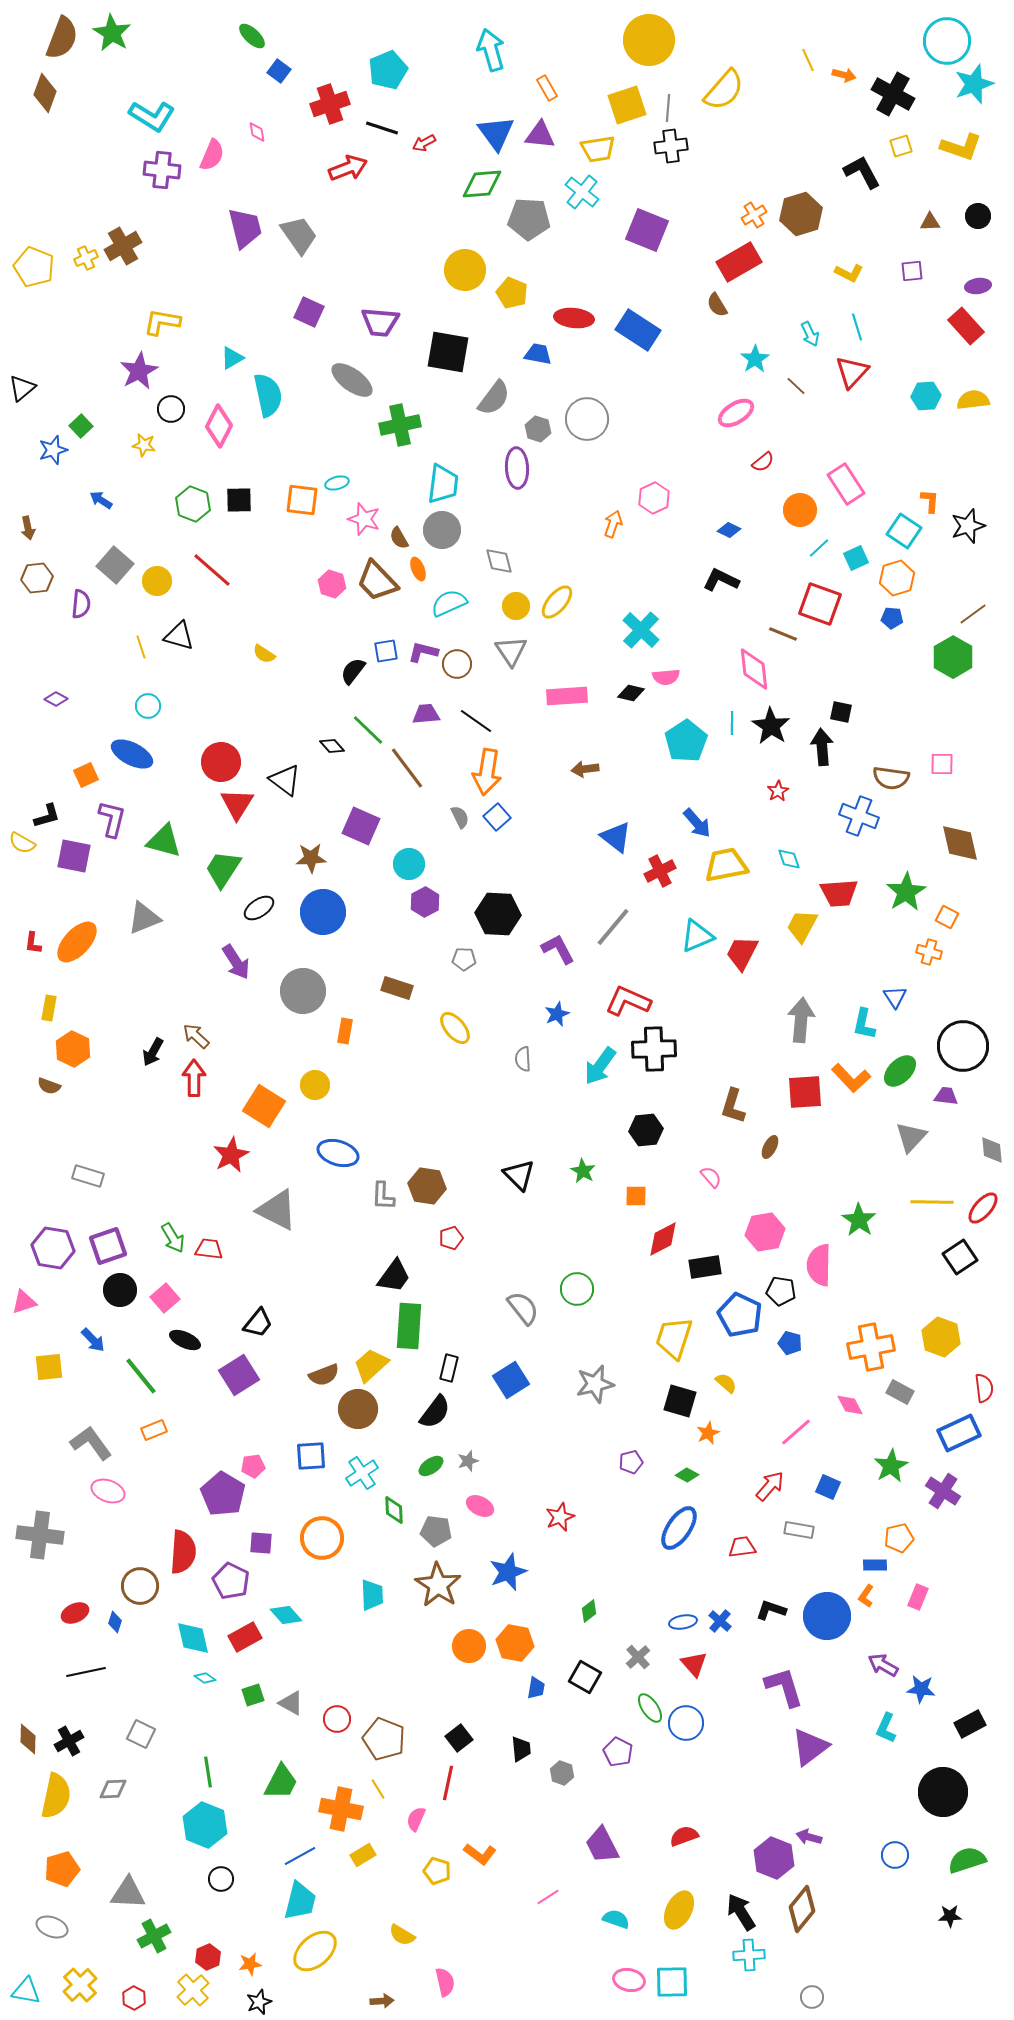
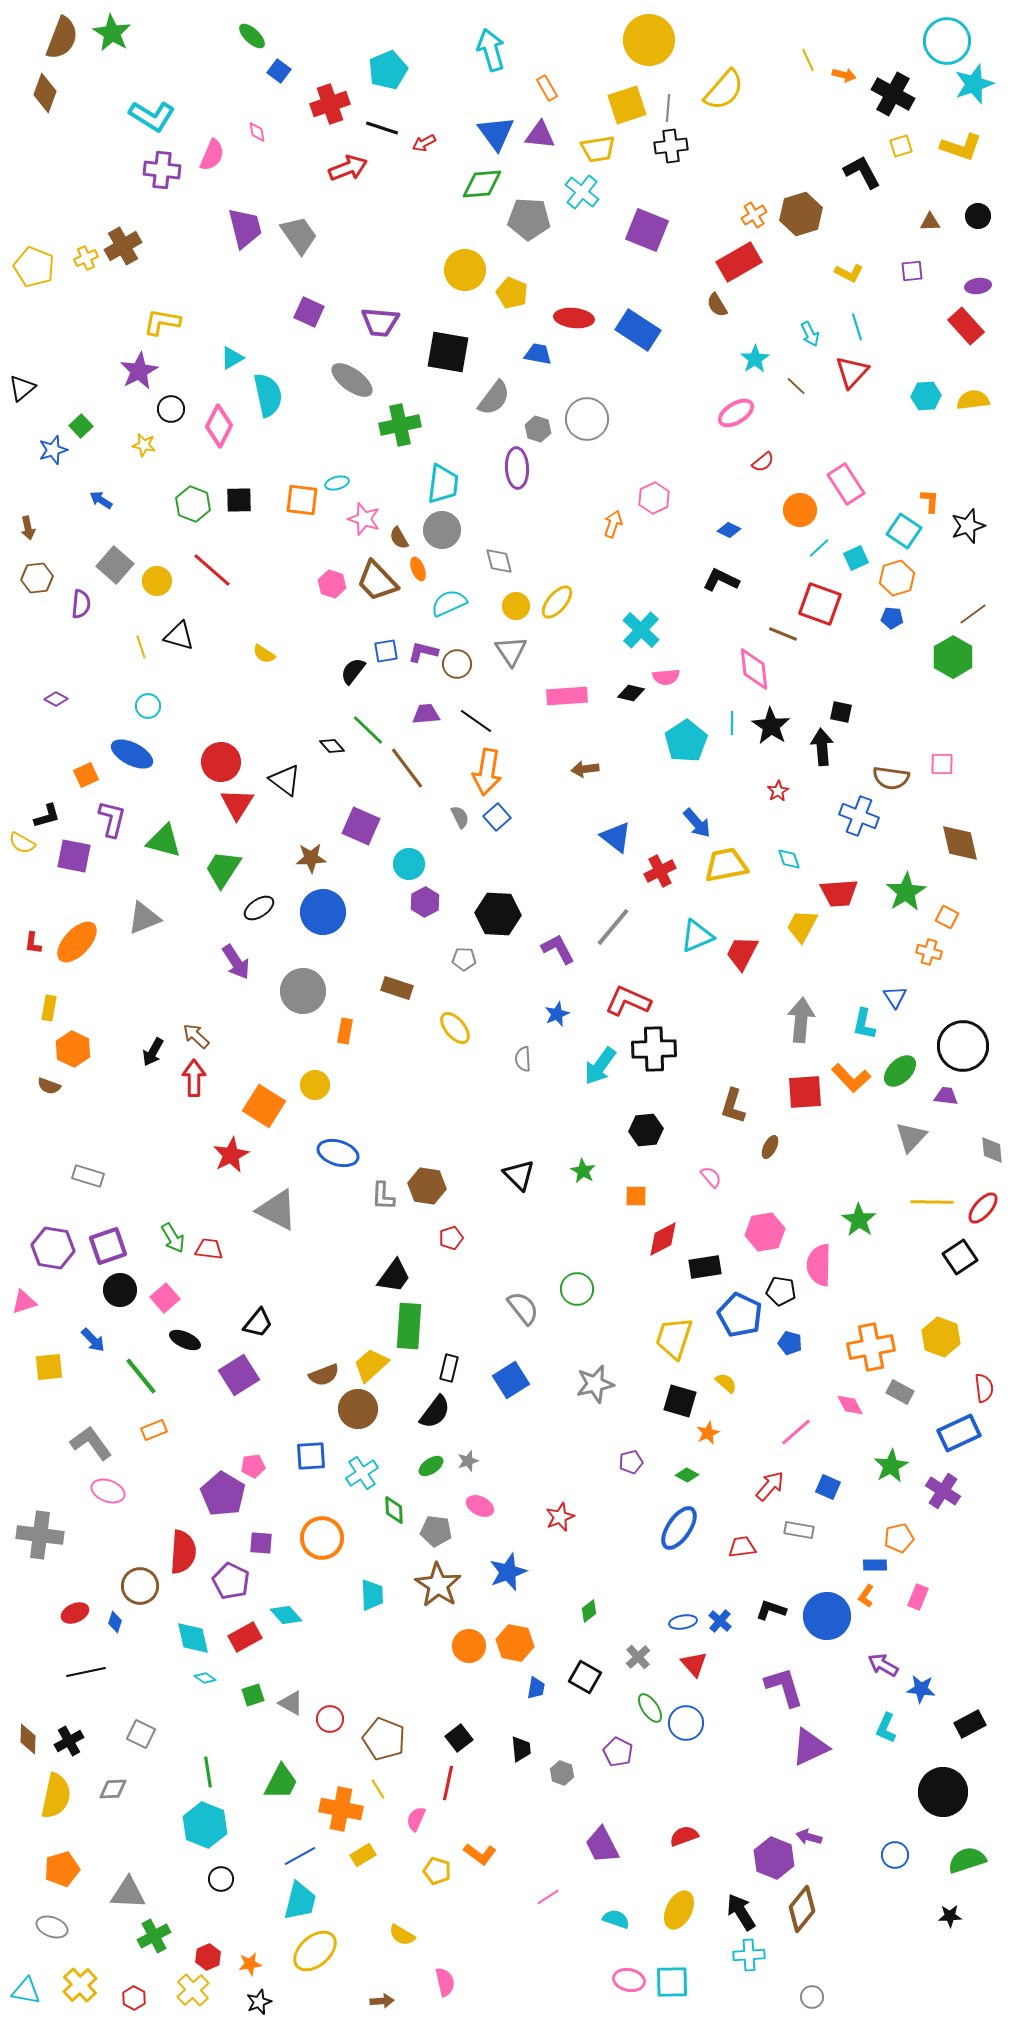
red circle at (337, 1719): moved 7 px left
purple triangle at (810, 1747): rotated 12 degrees clockwise
